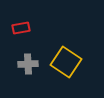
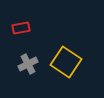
gray cross: rotated 24 degrees counterclockwise
